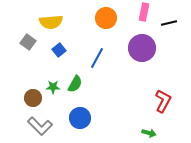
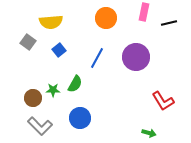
purple circle: moved 6 px left, 9 px down
green star: moved 3 px down
red L-shape: rotated 120 degrees clockwise
